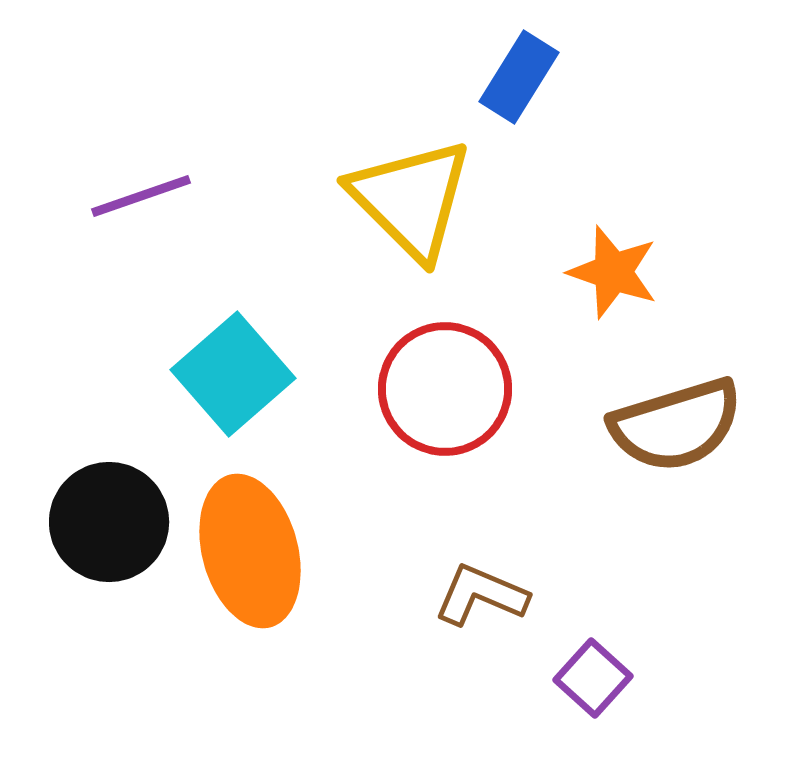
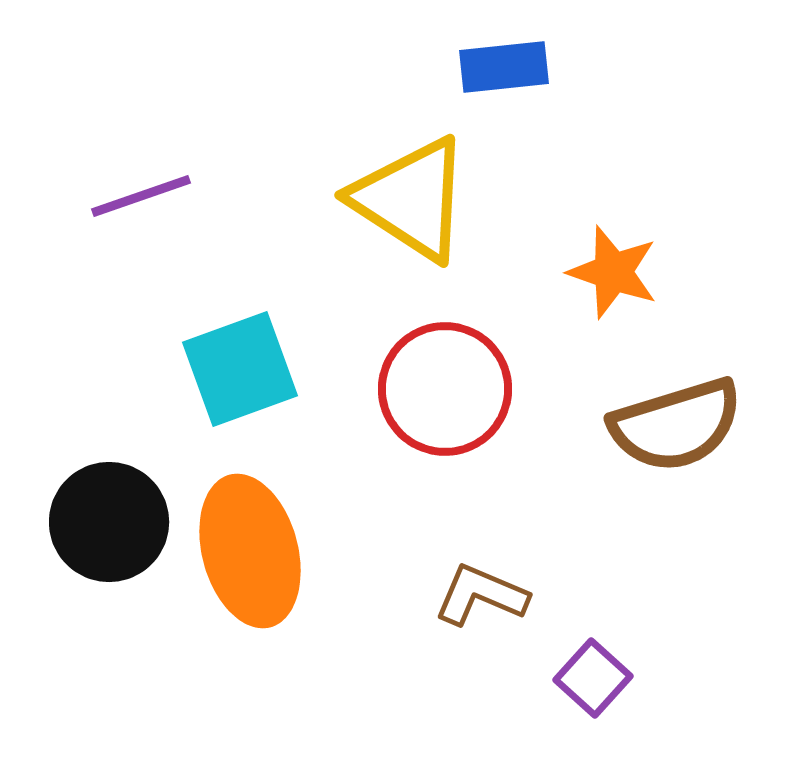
blue rectangle: moved 15 px left, 10 px up; rotated 52 degrees clockwise
yellow triangle: rotated 12 degrees counterclockwise
cyan square: moved 7 px right, 5 px up; rotated 21 degrees clockwise
